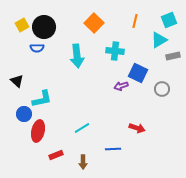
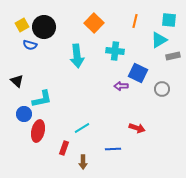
cyan square: rotated 28 degrees clockwise
blue semicircle: moved 7 px left, 3 px up; rotated 16 degrees clockwise
purple arrow: rotated 16 degrees clockwise
red rectangle: moved 8 px right, 7 px up; rotated 48 degrees counterclockwise
